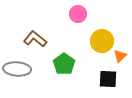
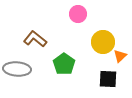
yellow circle: moved 1 px right, 1 px down
